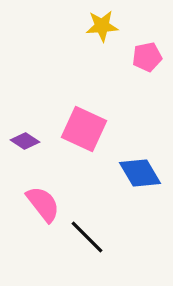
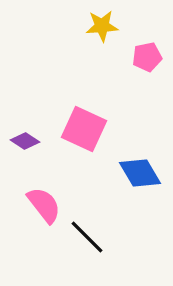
pink semicircle: moved 1 px right, 1 px down
